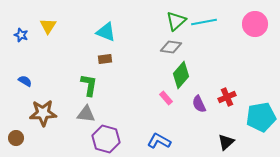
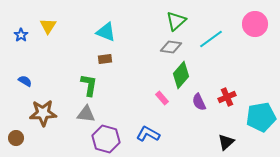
cyan line: moved 7 px right, 17 px down; rotated 25 degrees counterclockwise
blue star: rotated 16 degrees clockwise
pink rectangle: moved 4 px left
purple semicircle: moved 2 px up
blue L-shape: moved 11 px left, 7 px up
